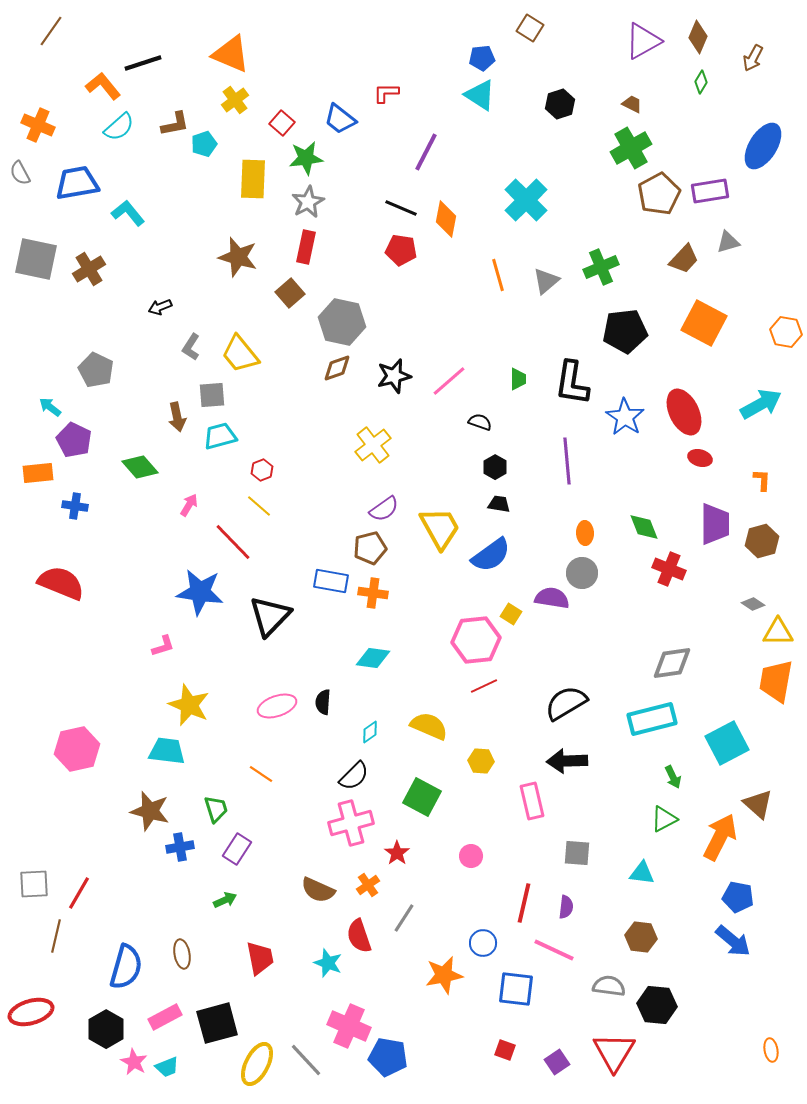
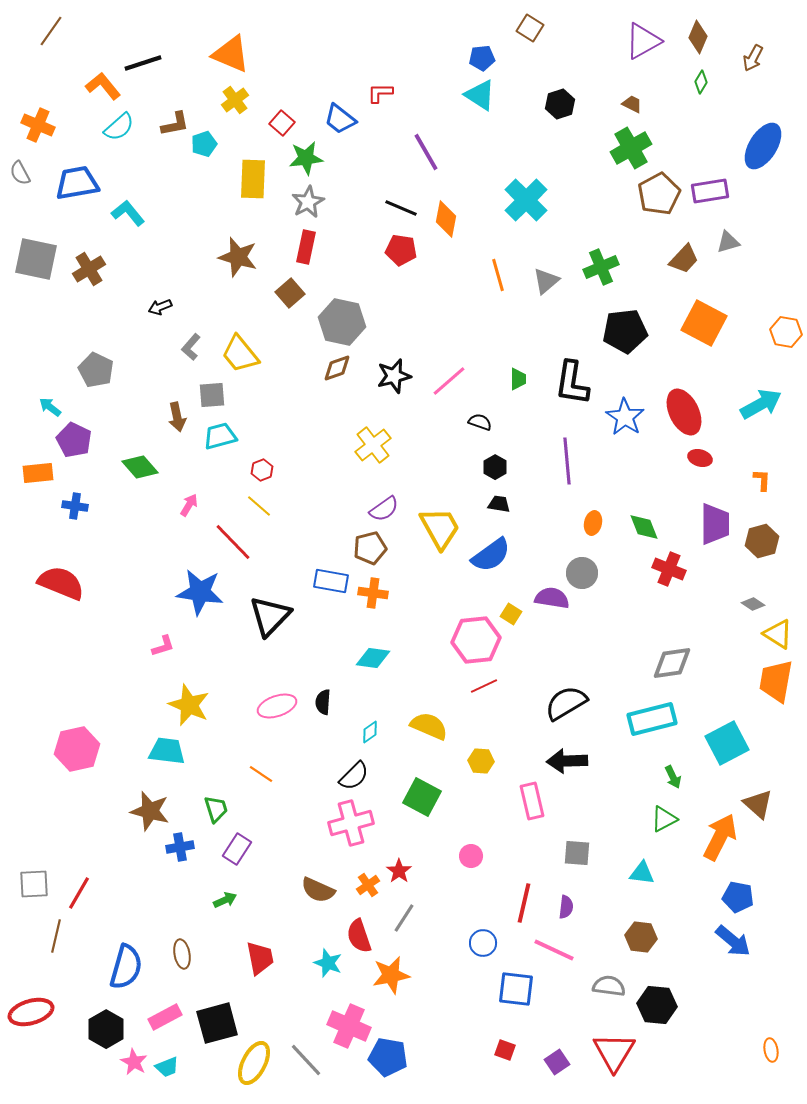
red L-shape at (386, 93): moved 6 px left
purple line at (426, 152): rotated 57 degrees counterclockwise
gray L-shape at (191, 347): rotated 8 degrees clockwise
orange ellipse at (585, 533): moved 8 px right, 10 px up; rotated 15 degrees clockwise
yellow triangle at (778, 632): moved 2 px down; rotated 32 degrees clockwise
red star at (397, 853): moved 2 px right, 18 px down
orange star at (444, 975): moved 53 px left
yellow ellipse at (257, 1064): moved 3 px left, 1 px up
